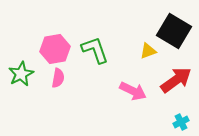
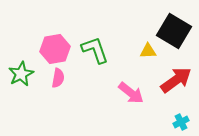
yellow triangle: rotated 18 degrees clockwise
pink arrow: moved 2 px left, 2 px down; rotated 12 degrees clockwise
